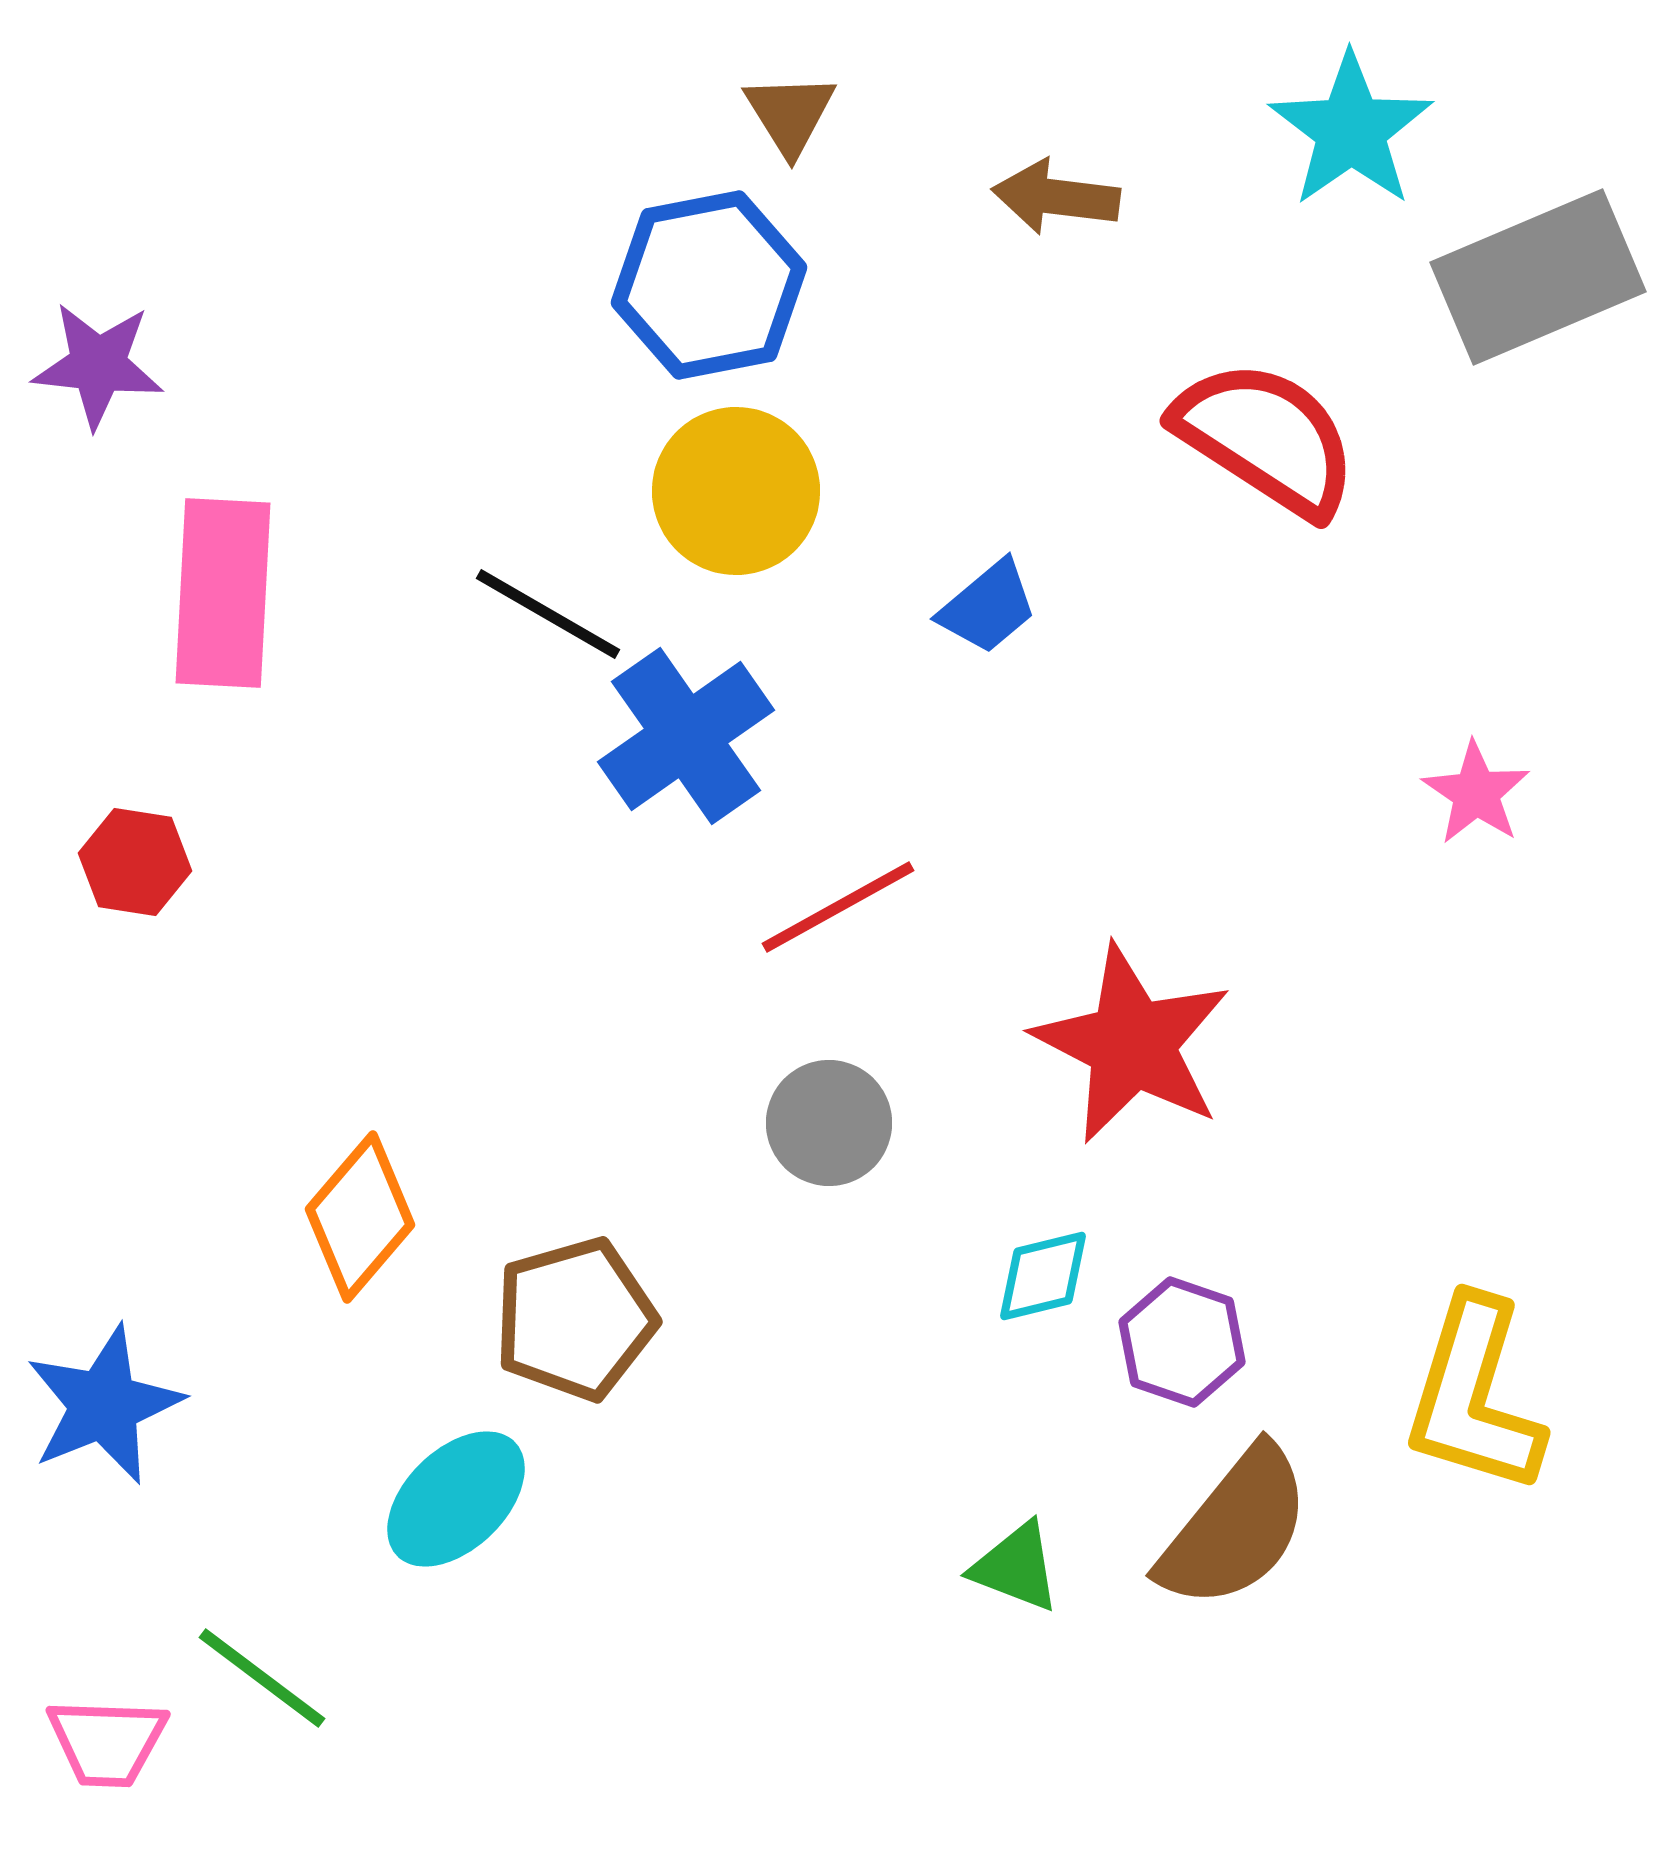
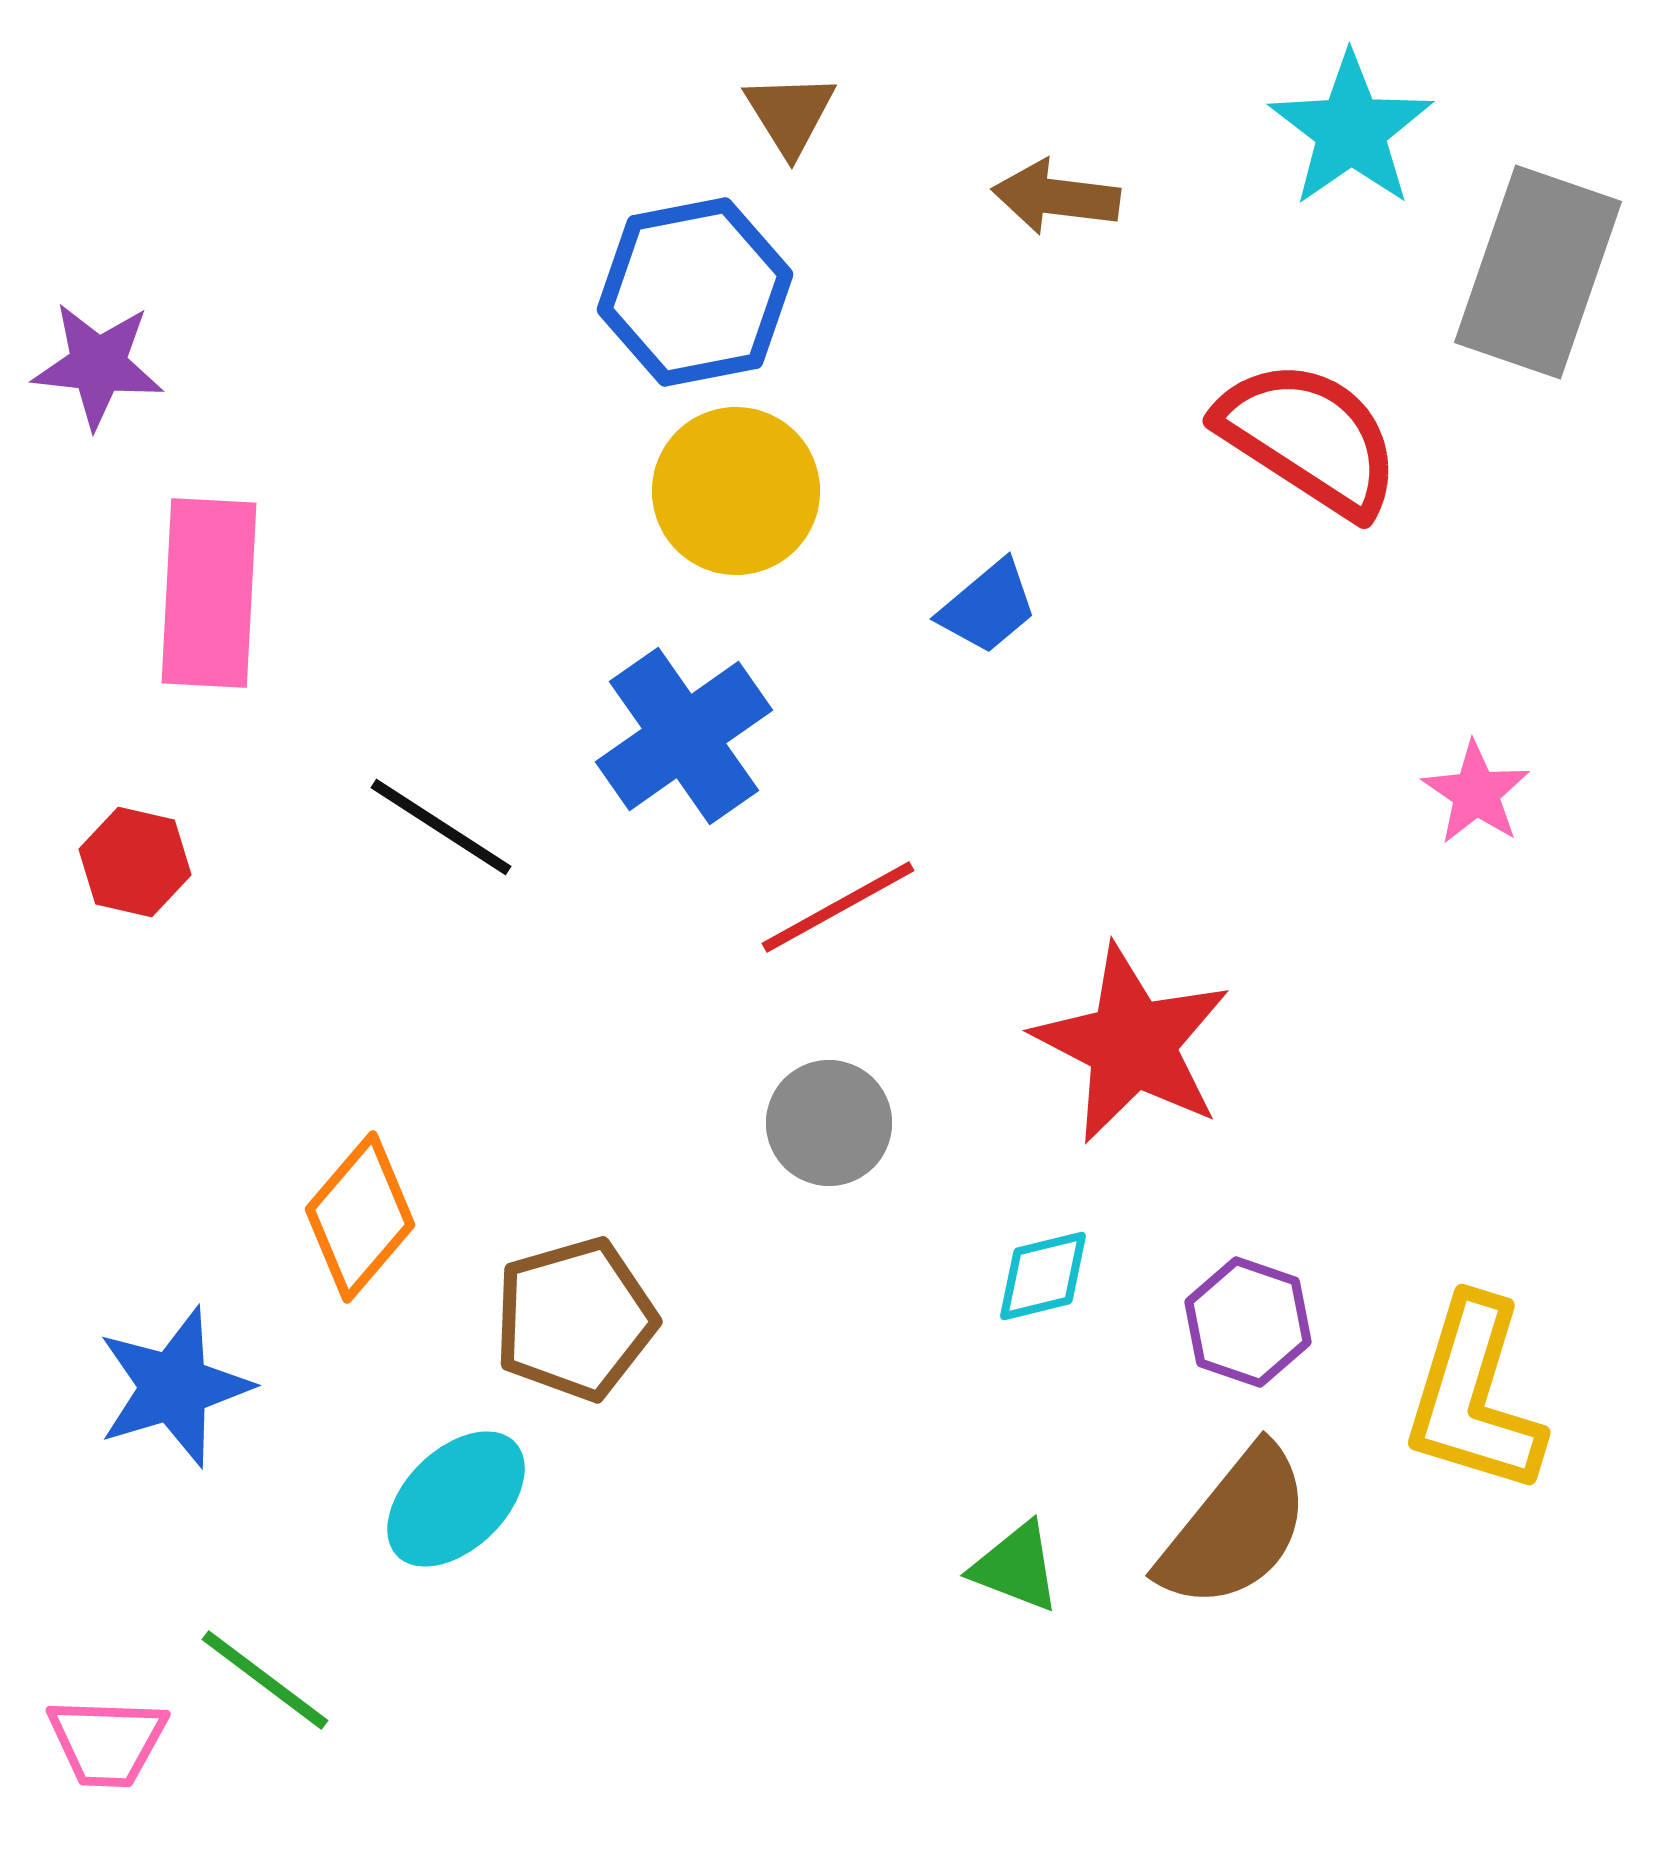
gray rectangle: moved 5 px up; rotated 48 degrees counterclockwise
blue hexagon: moved 14 px left, 7 px down
red semicircle: moved 43 px right
pink rectangle: moved 14 px left
black line: moved 107 px left, 213 px down; rotated 3 degrees clockwise
blue cross: moved 2 px left
red hexagon: rotated 4 degrees clockwise
purple hexagon: moved 66 px right, 20 px up
blue star: moved 70 px right, 18 px up; rotated 5 degrees clockwise
green line: moved 3 px right, 2 px down
